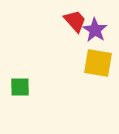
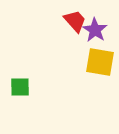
yellow square: moved 2 px right, 1 px up
